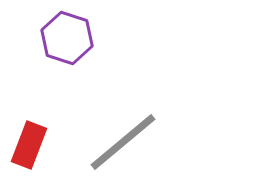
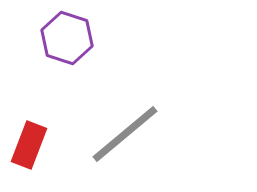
gray line: moved 2 px right, 8 px up
